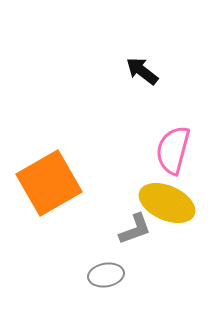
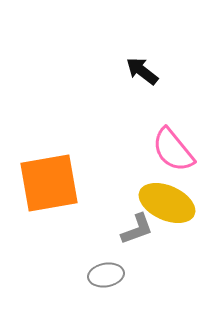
pink semicircle: rotated 54 degrees counterclockwise
orange square: rotated 20 degrees clockwise
gray L-shape: moved 2 px right
